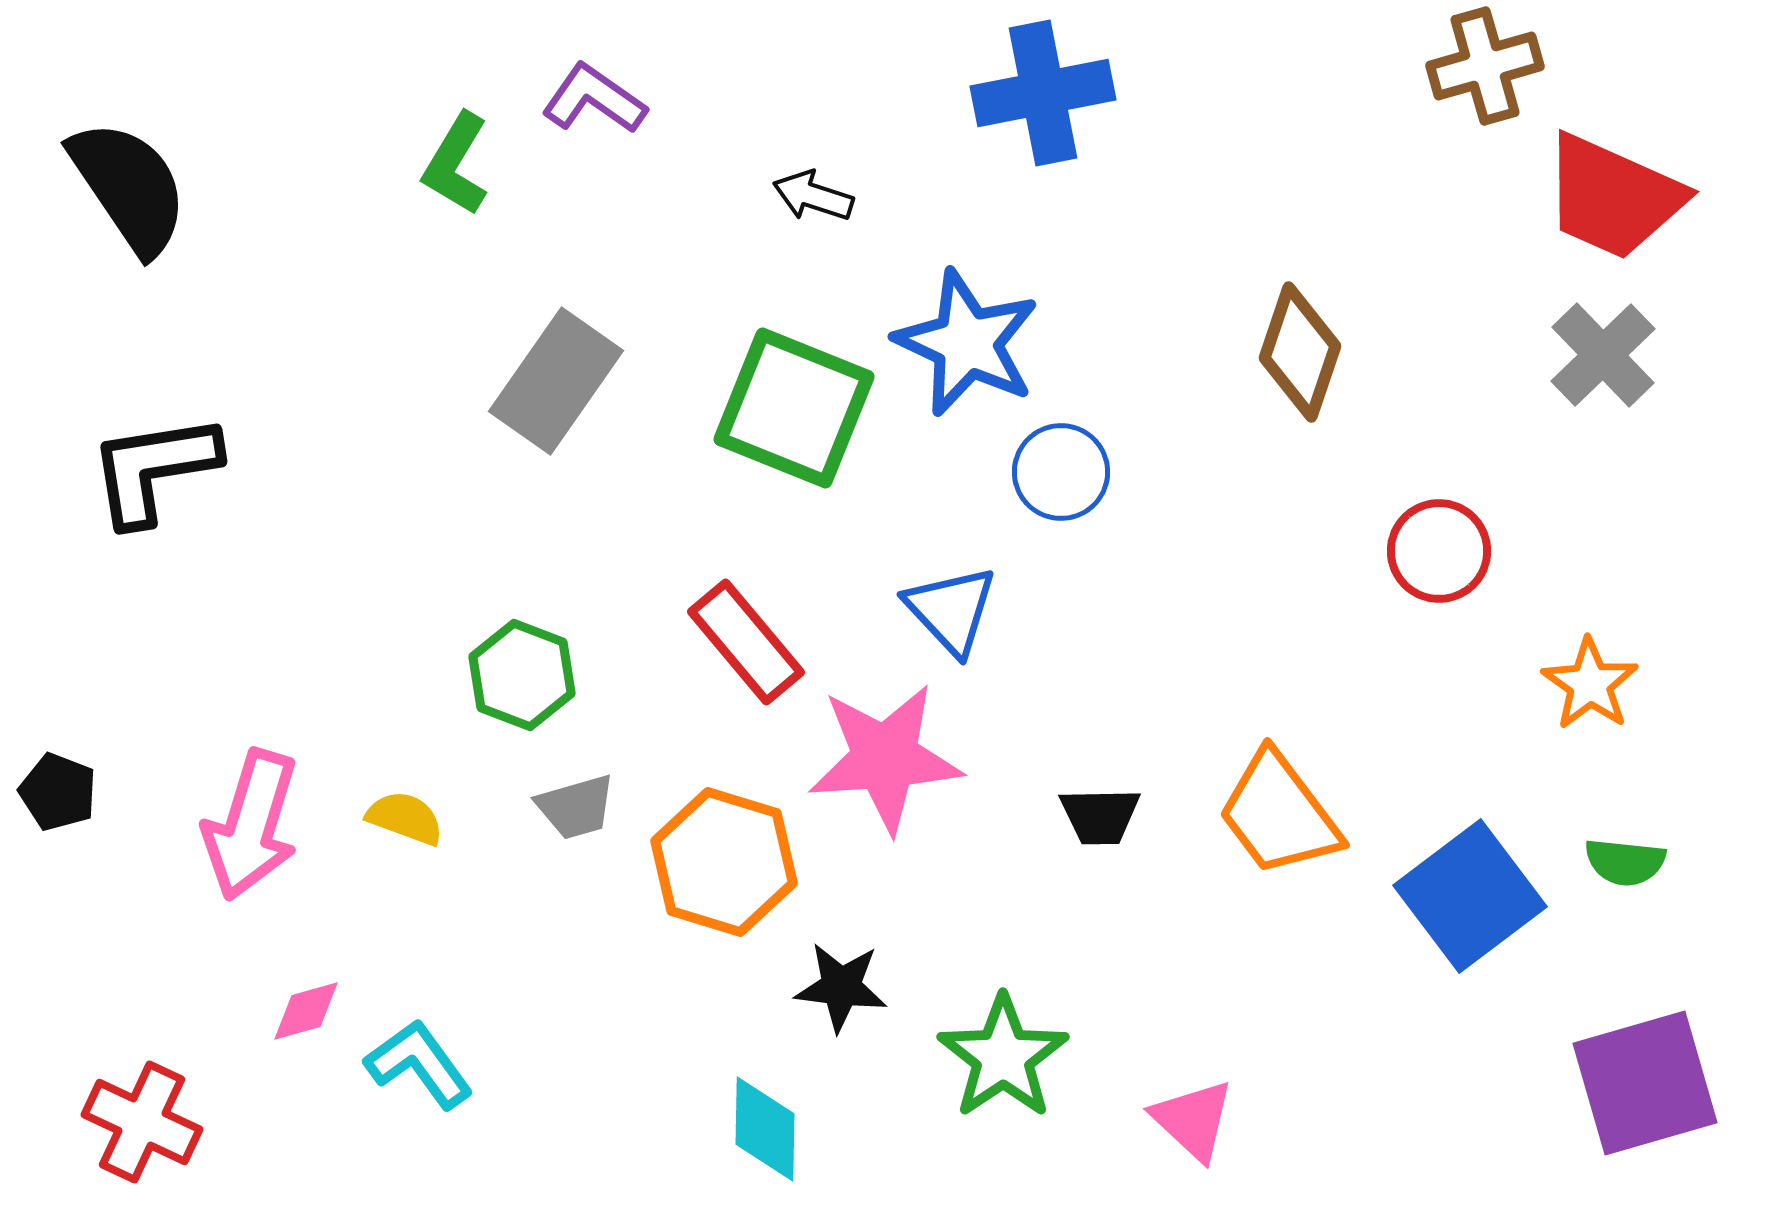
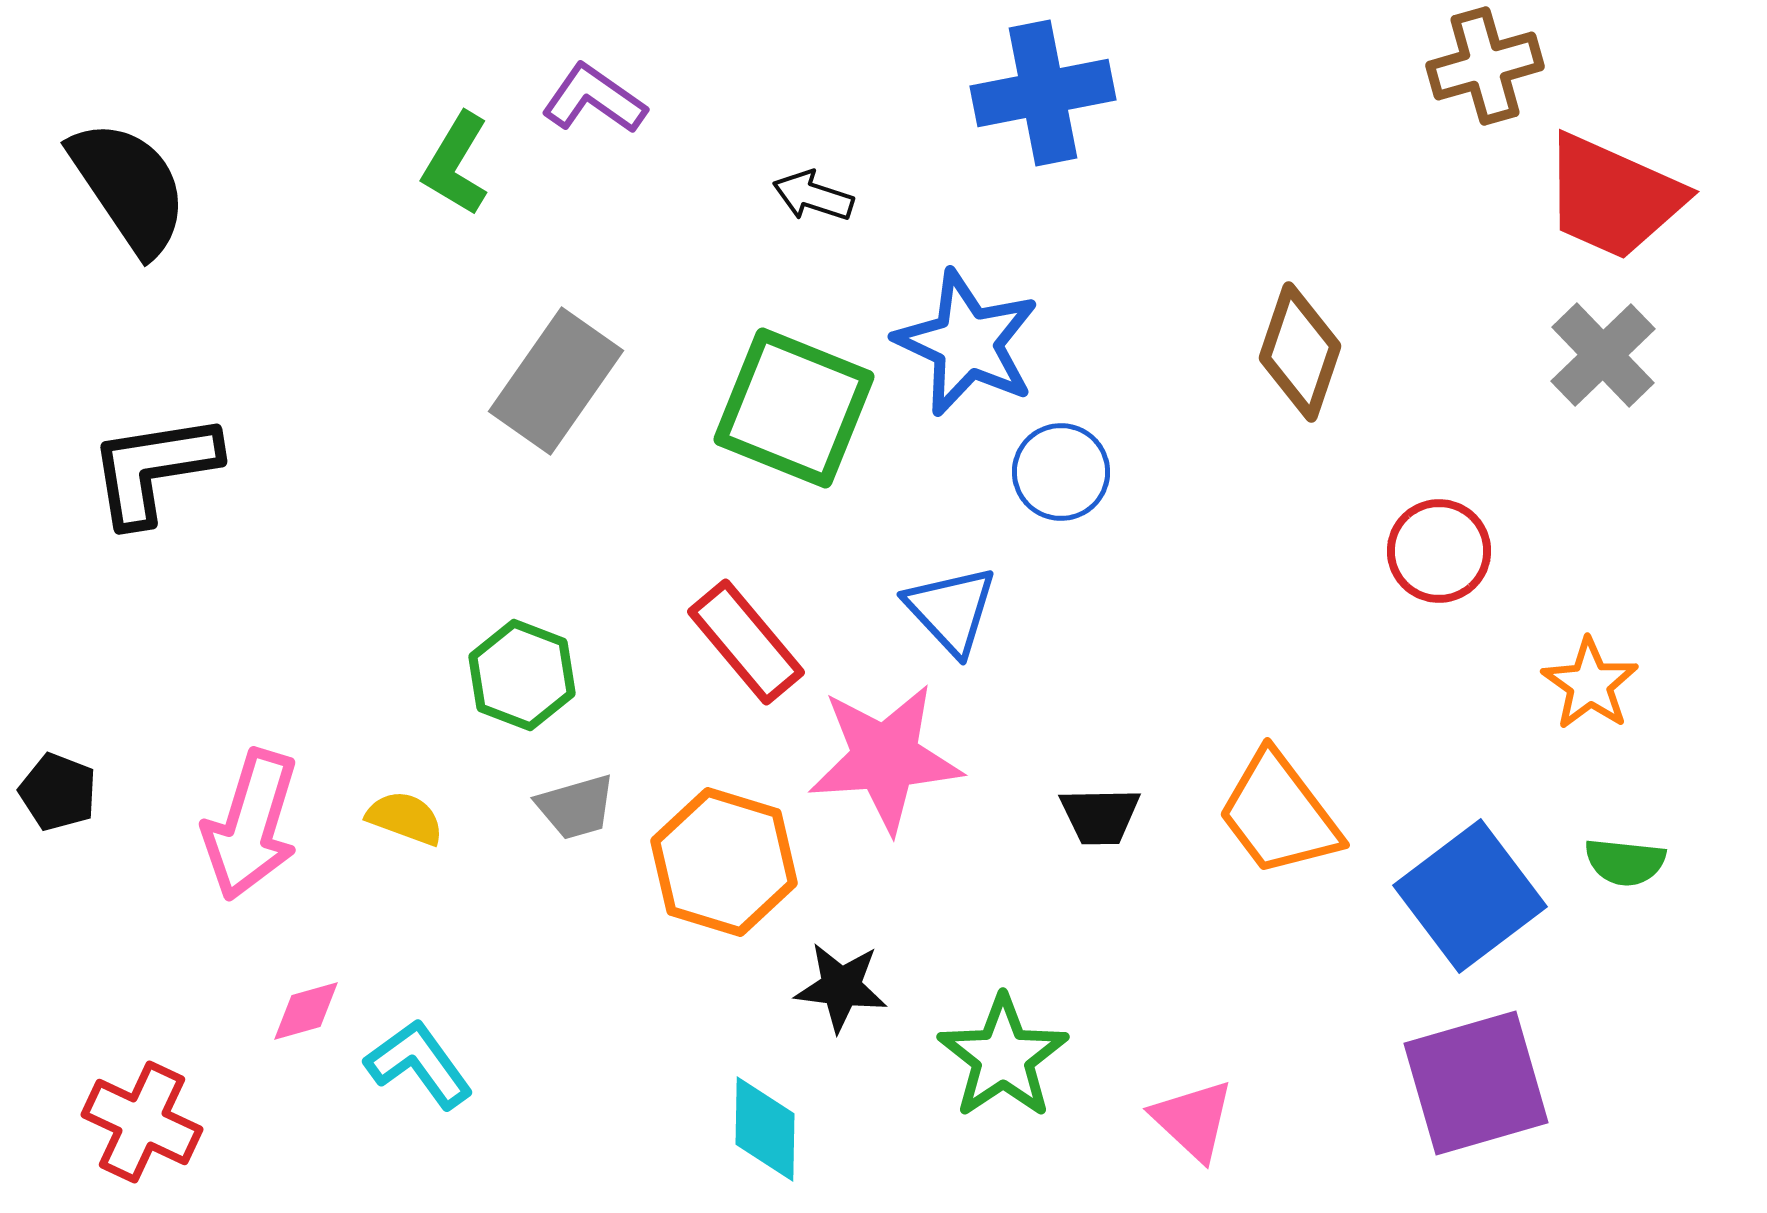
purple square: moved 169 px left
